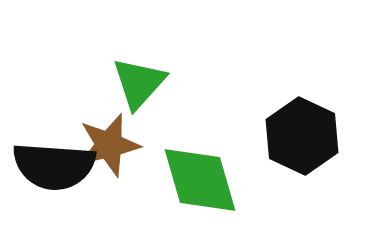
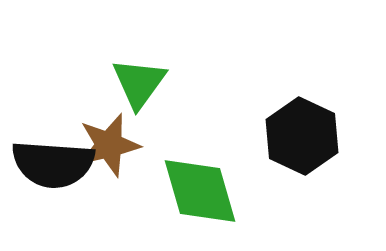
green triangle: rotated 6 degrees counterclockwise
black semicircle: moved 1 px left, 2 px up
green diamond: moved 11 px down
